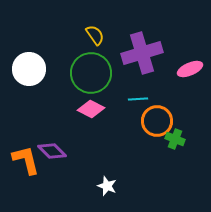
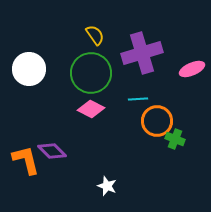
pink ellipse: moved 2 px right
